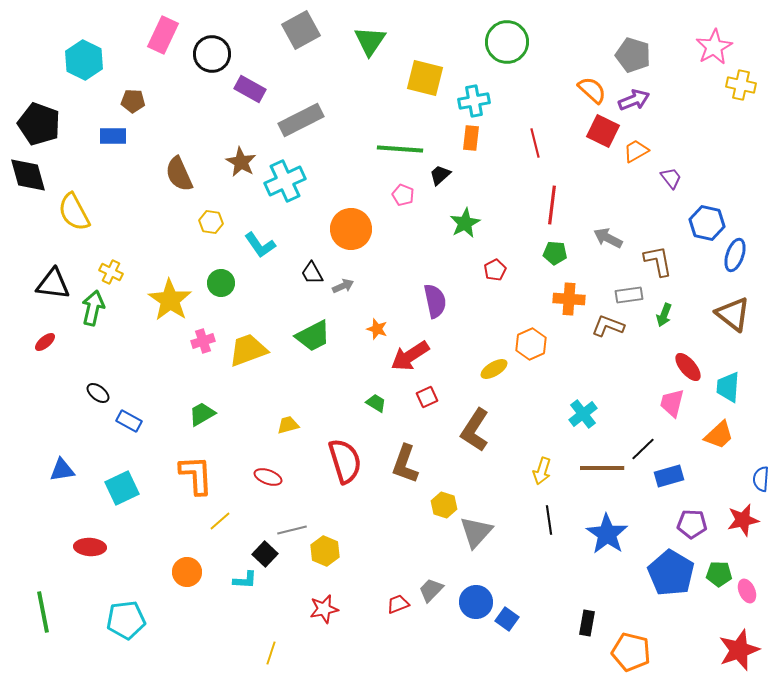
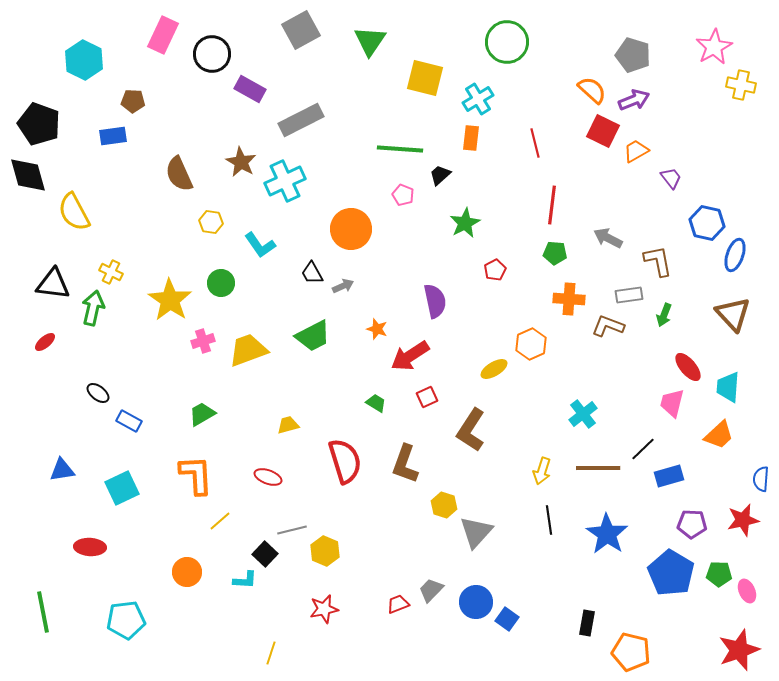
cyan cross at (474, 101): moved 4 px right, 2 px up; rotated 20 degrees counterclockwise
blue rectangle at (113, 136): rotated 8 degrees counterclockwise
brown triangle at (733, 314): rotated 9 degrees clockwise
brown L-shape at (475, 430): moved 4 px left
brown line at (602, 468): moved 4 px left
